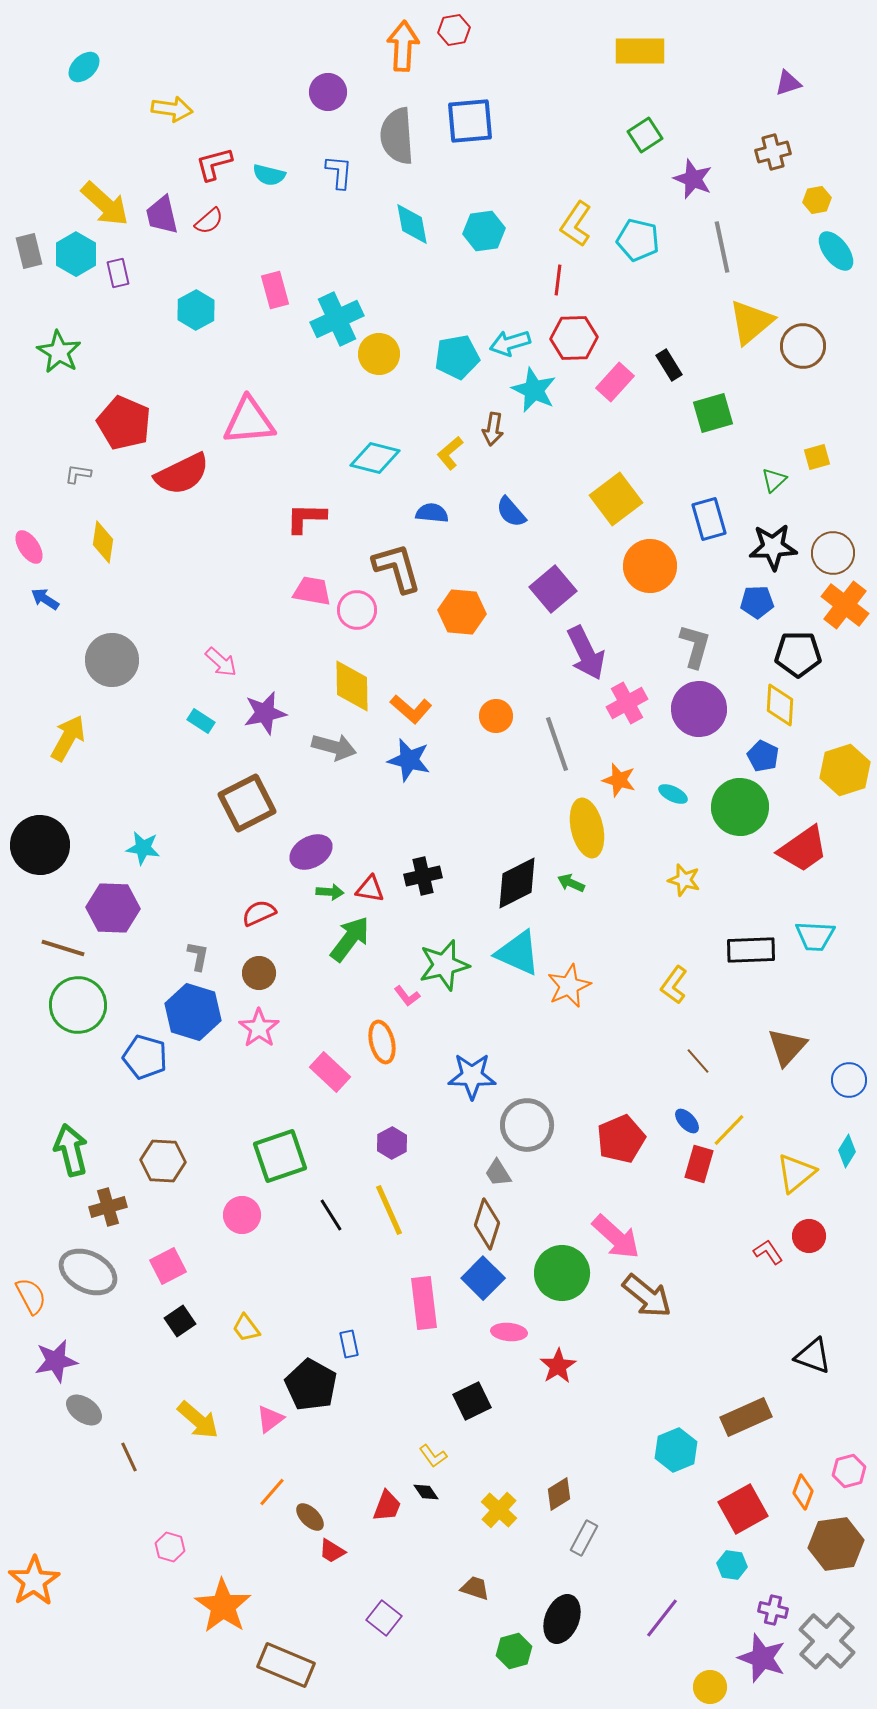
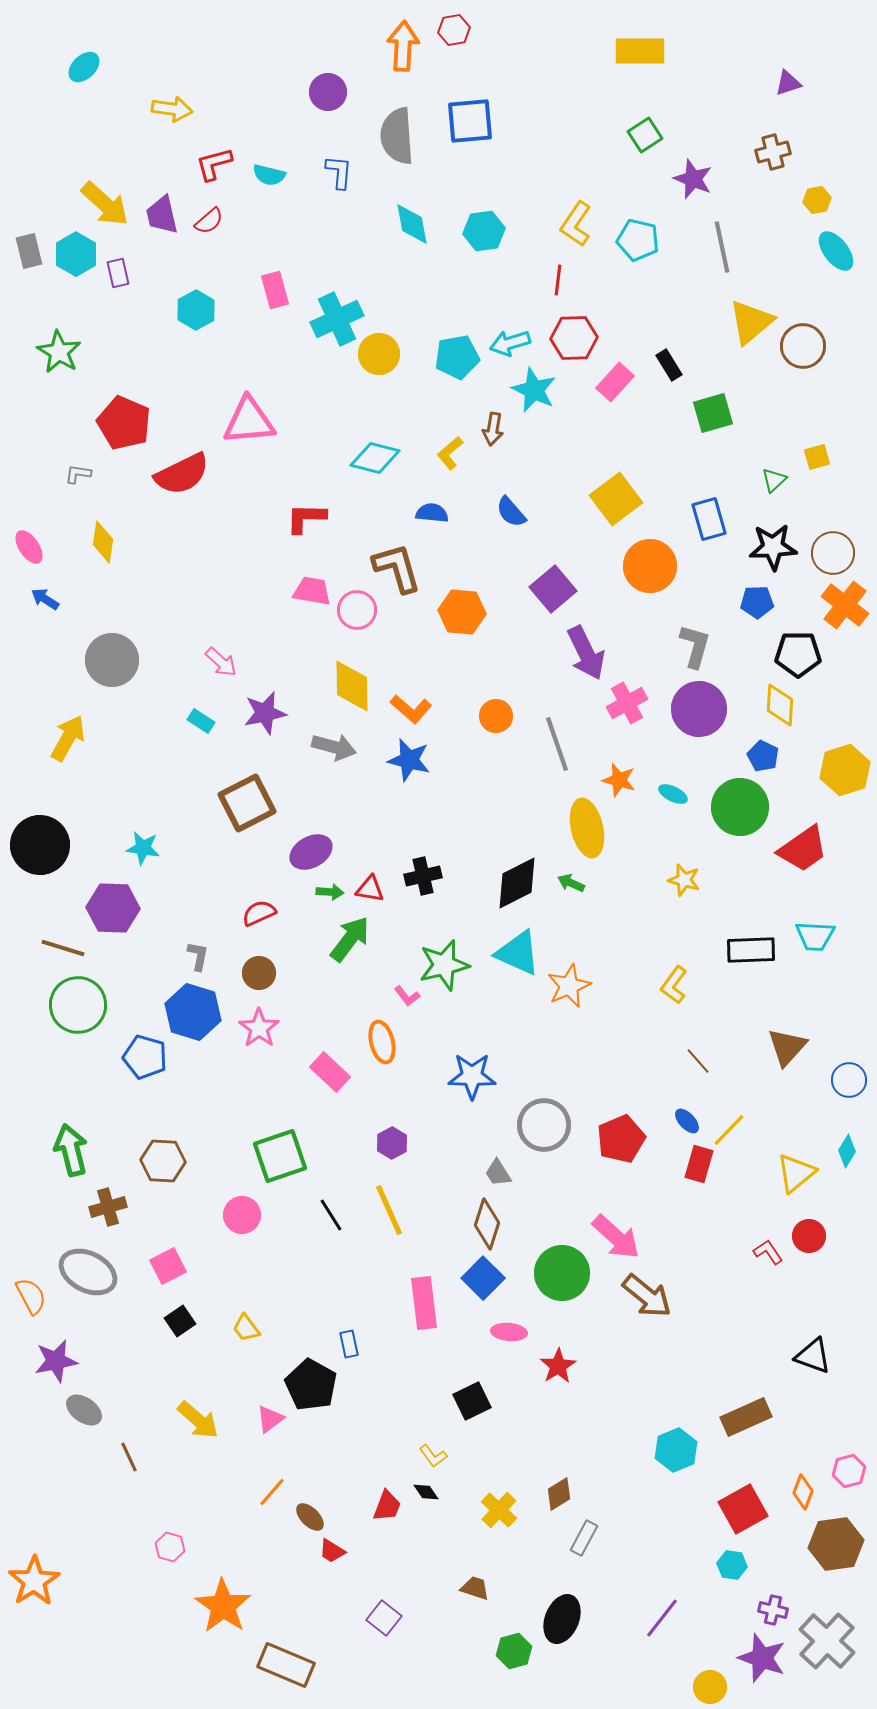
gray circle at (527, 1125): moved 17 px right
